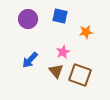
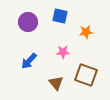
purple circle: moved 3 px down
pink star: rotated 24 degrees clockwise
blue arrow: moved 1 px left, 1 px down
brown triangle: moved 12 px down
brown square: moved 6 px right
